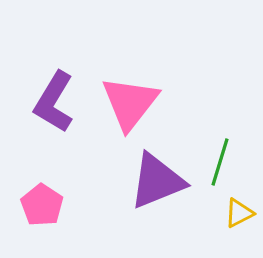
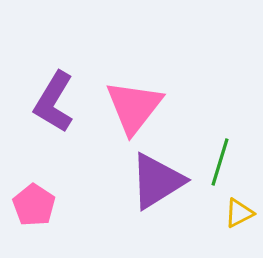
pink triangle: moved 4 px right, 4 px down
purple triangle: rotated 10 degrees counterclockwise
pink pentagon: moved 8 px left
